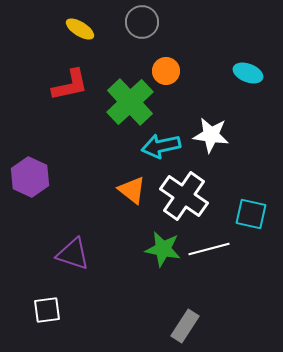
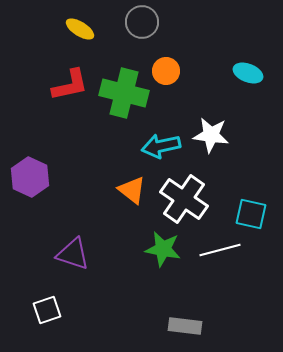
green cross: moved 6 px left, 9 px up; rotated 33 degrees counterclockwise
white cross: moved 3 px down
white line: moved 11 px right, 1 px down
white square: rotated 12 degrees counterclockwise
gray rectangle: rotated 64 degrees clockwise
